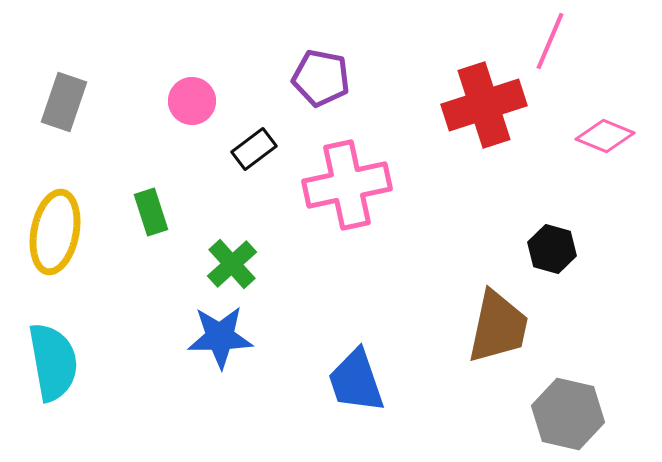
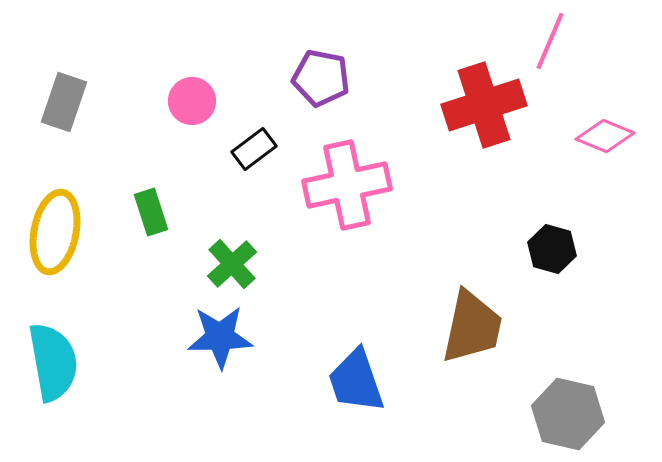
brown trapezoid: moved 26 px left
